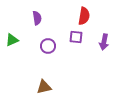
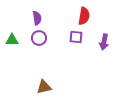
green triangle: rotated 24 degrees clockwise
purple circle: moved 9 px left, 8 px up
